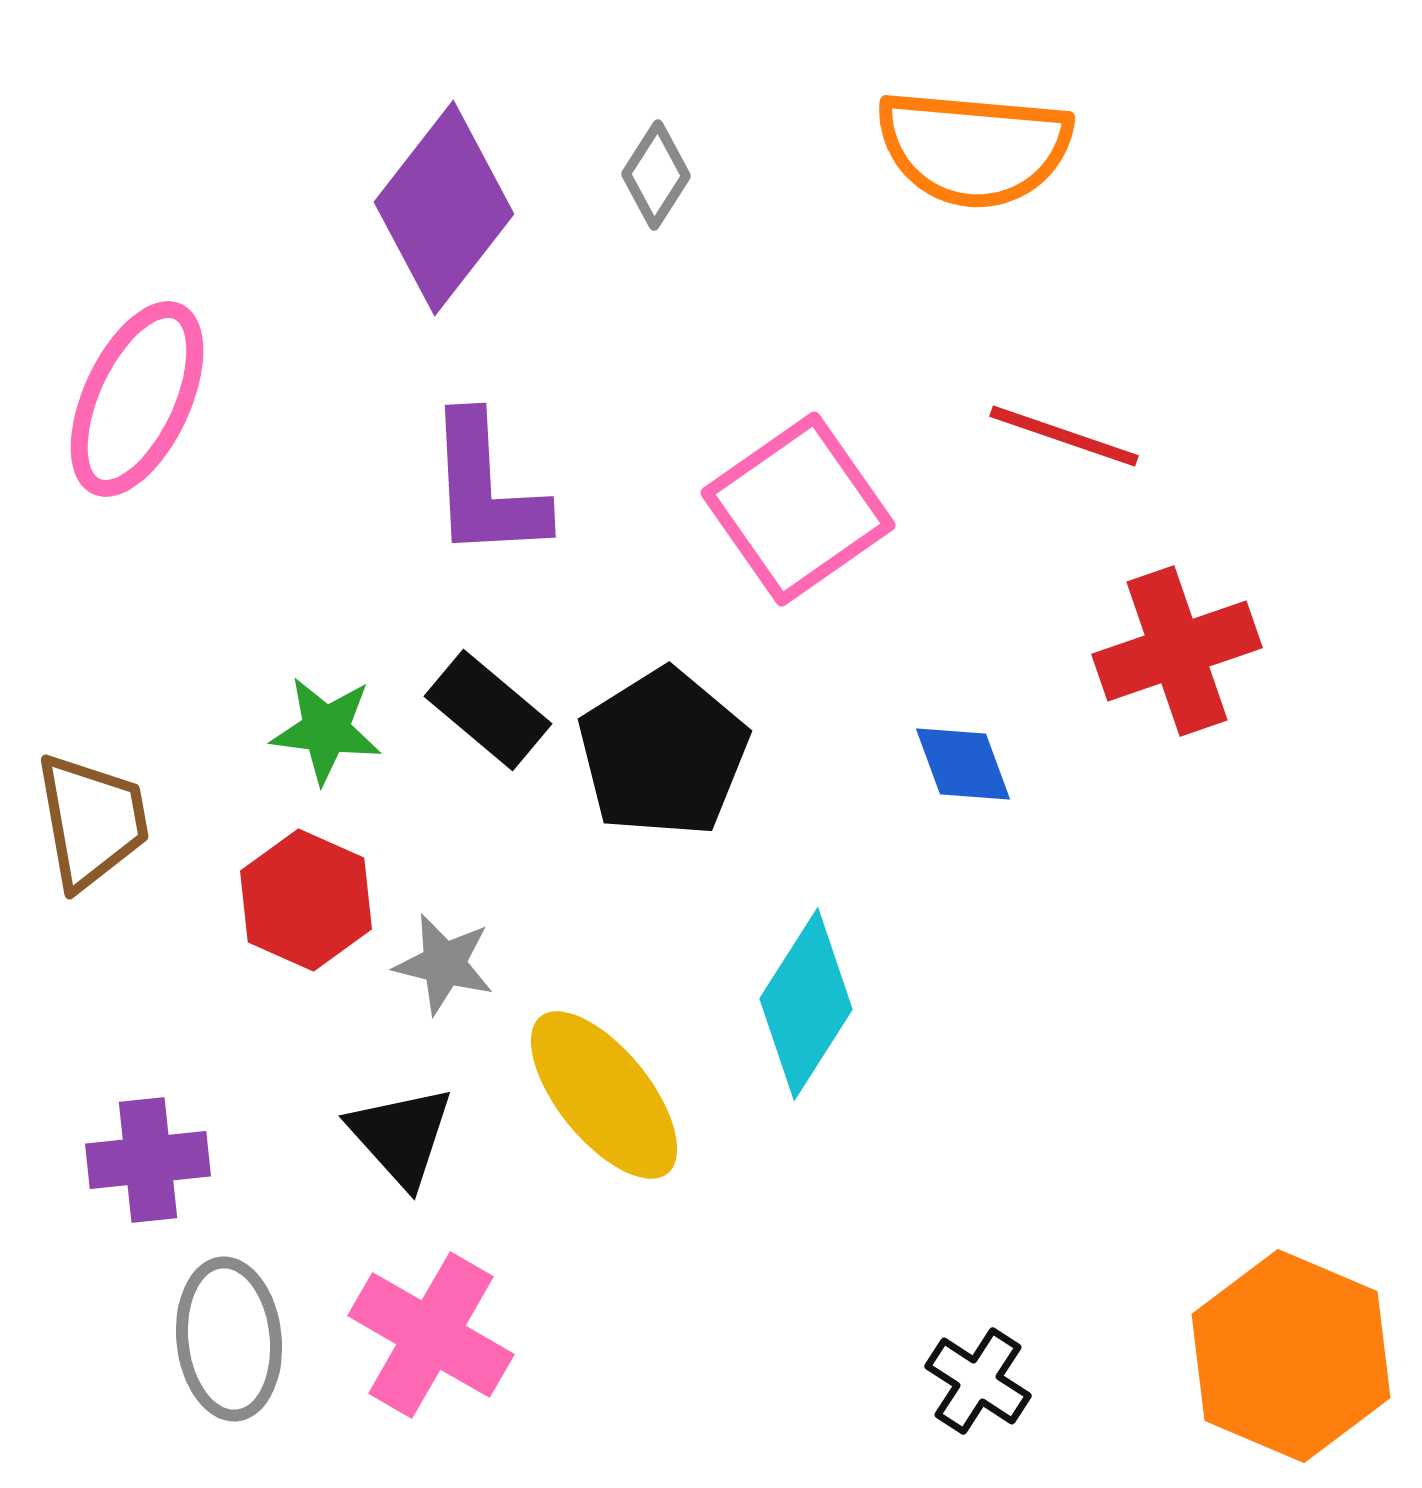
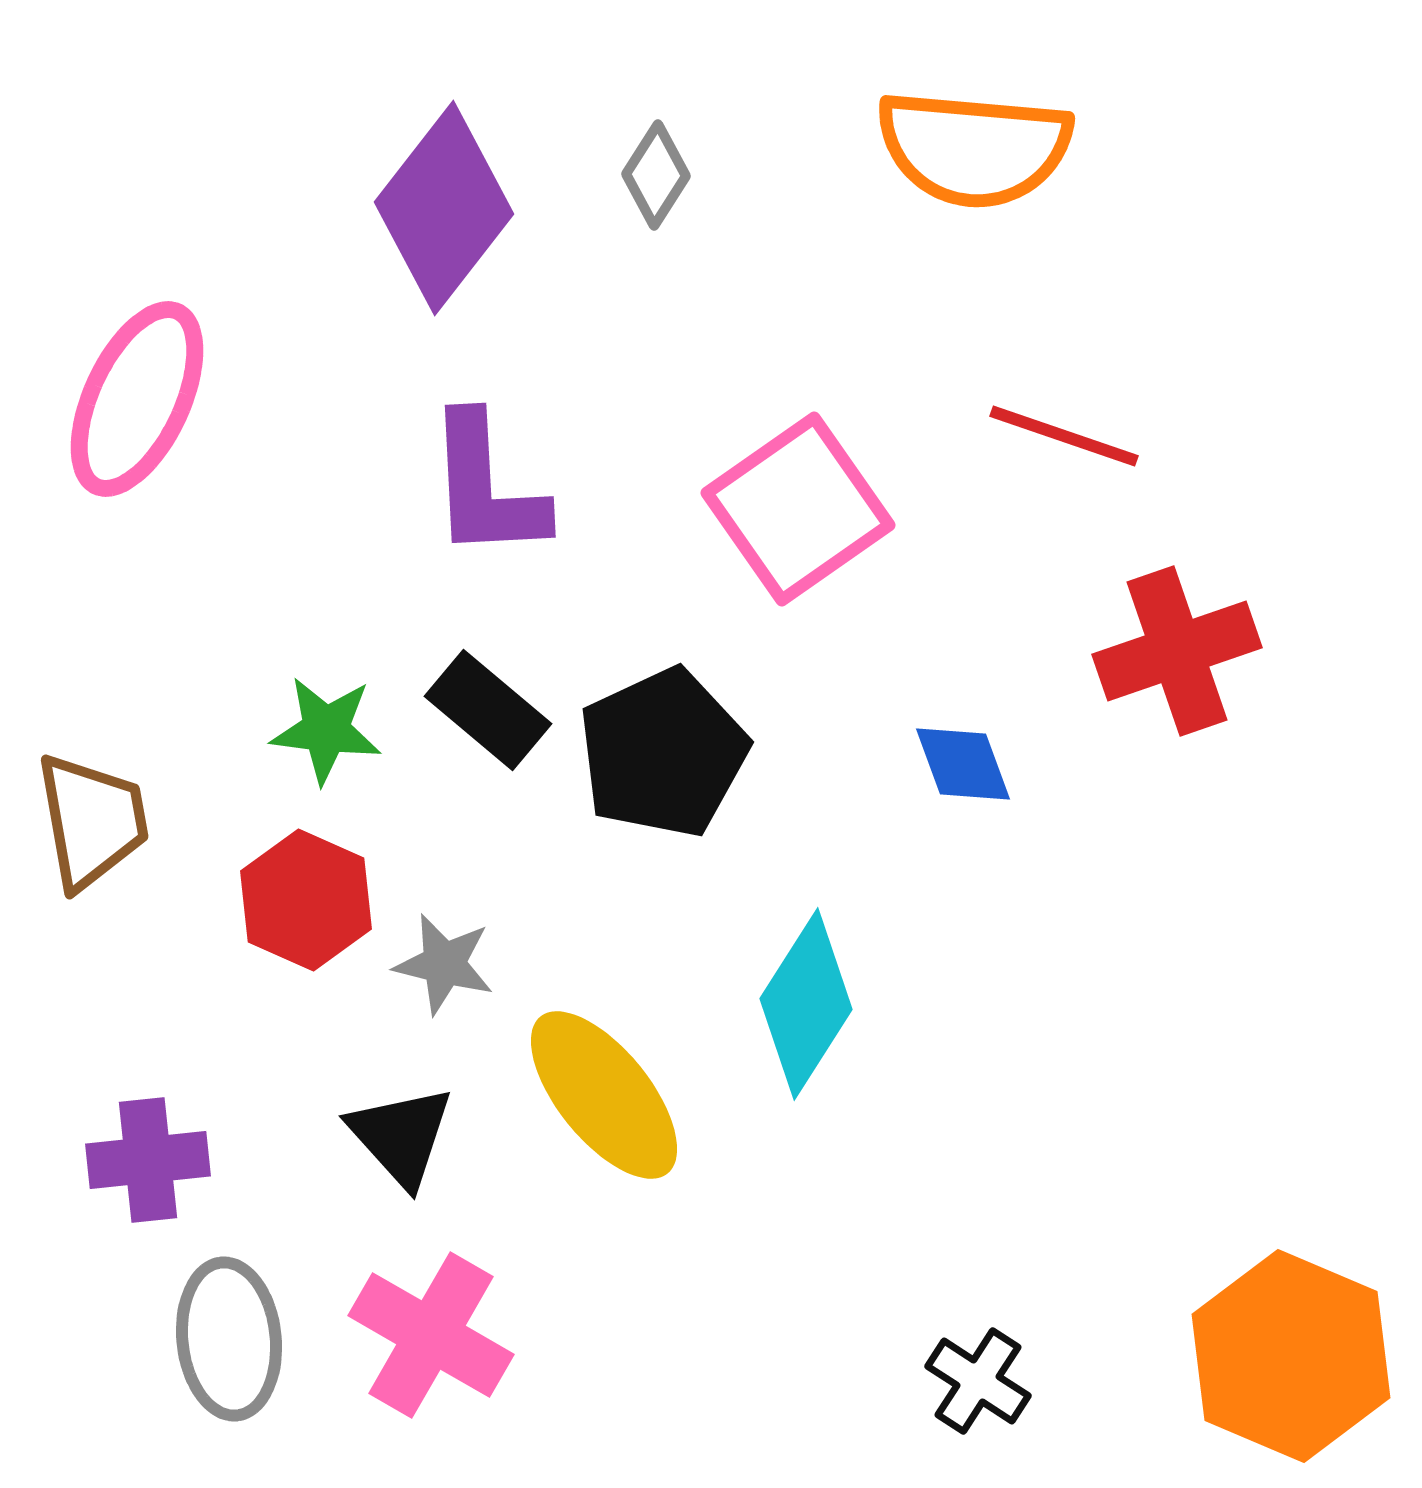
black pentagon: rotated 7 degrees clockwise
